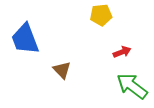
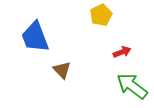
yellow pentagon: rotated 20 degrees counterclockwise
blue trapezoid: moved 10 px right, 2 px up
